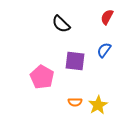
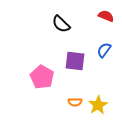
red semicircle: moved 1 px left, 1 px up; rotated 84 degrees clockwise
